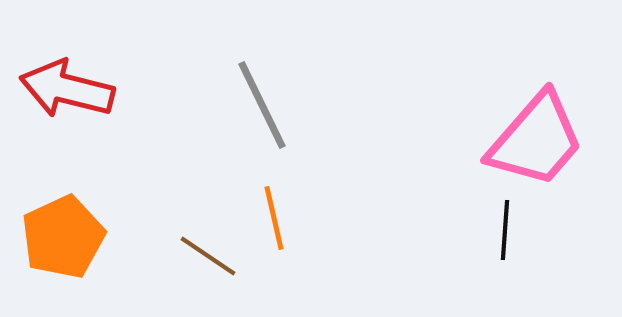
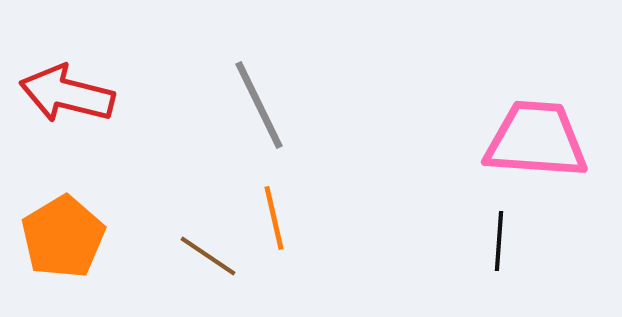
red arrow: moved 5 px down
gray line: moved 3 px left
pink trapezoid: rotated 127 degrees counterclockwise
black line: moved 6 px left, 11 px down
orange pentagon: rotated 6 degrees counterclockwise
